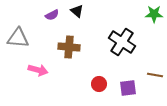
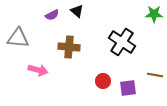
red circle: moved 4 px right, 3 px up
